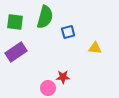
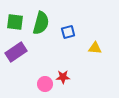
green semicircle: moved 4 px left, 6 px down
pink circle: moved 3 px left, 4 px up
